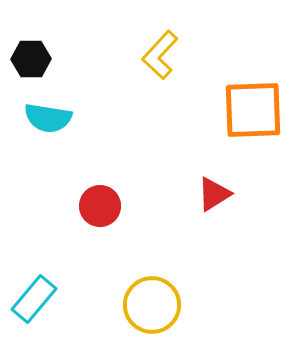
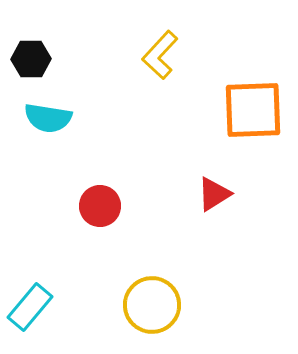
cyan rectangle: moved 4 px left, 8 px down
